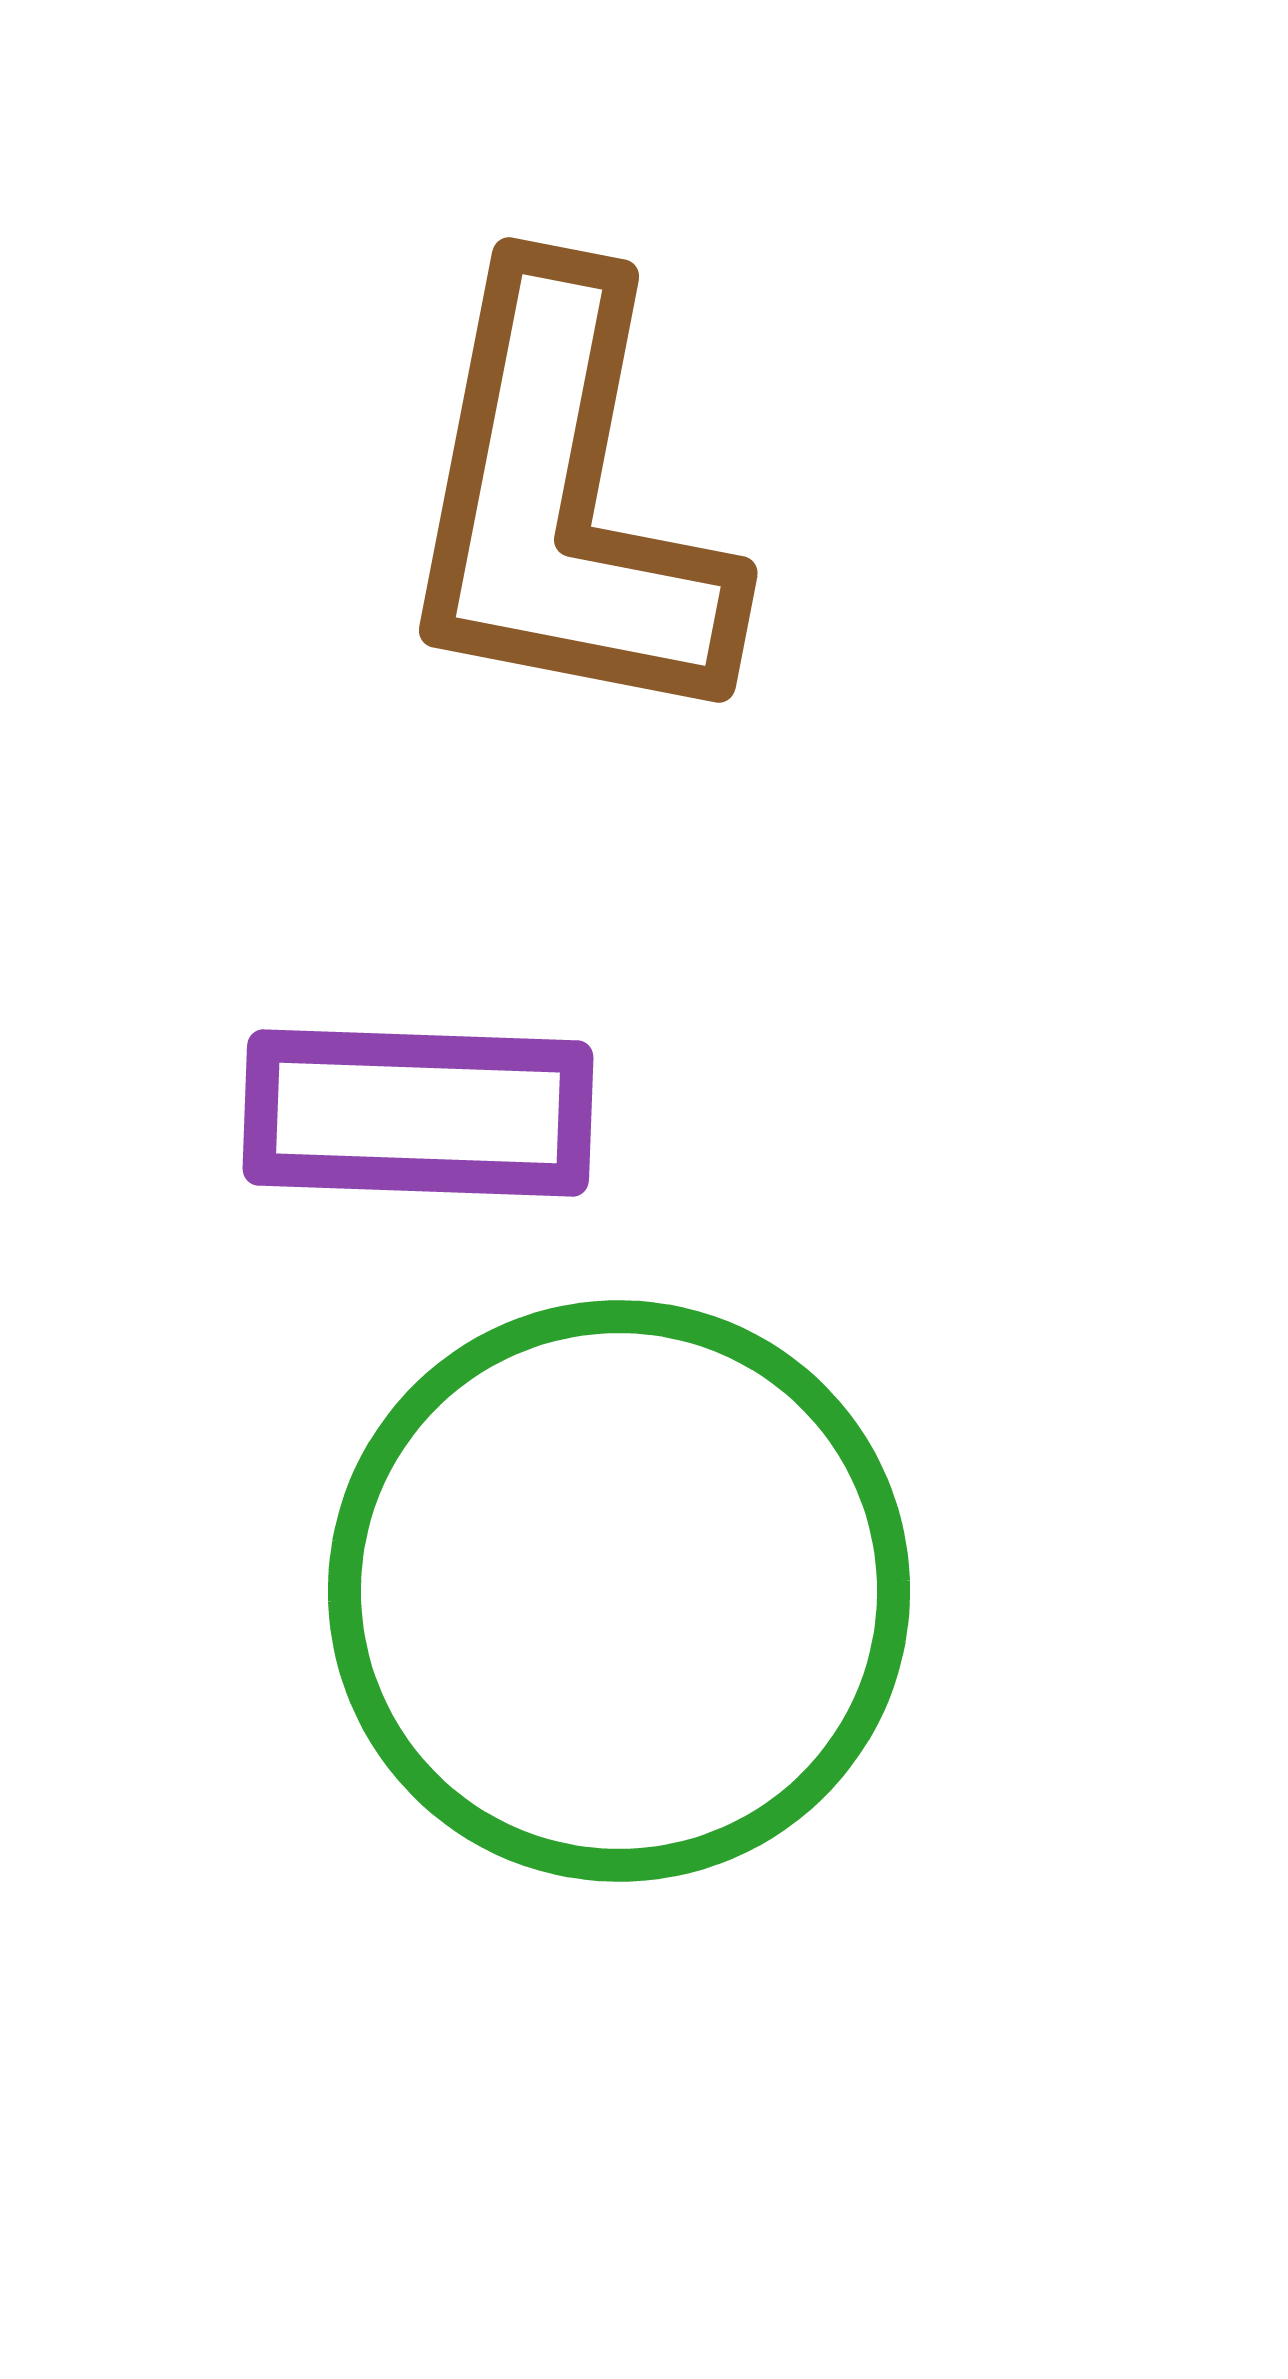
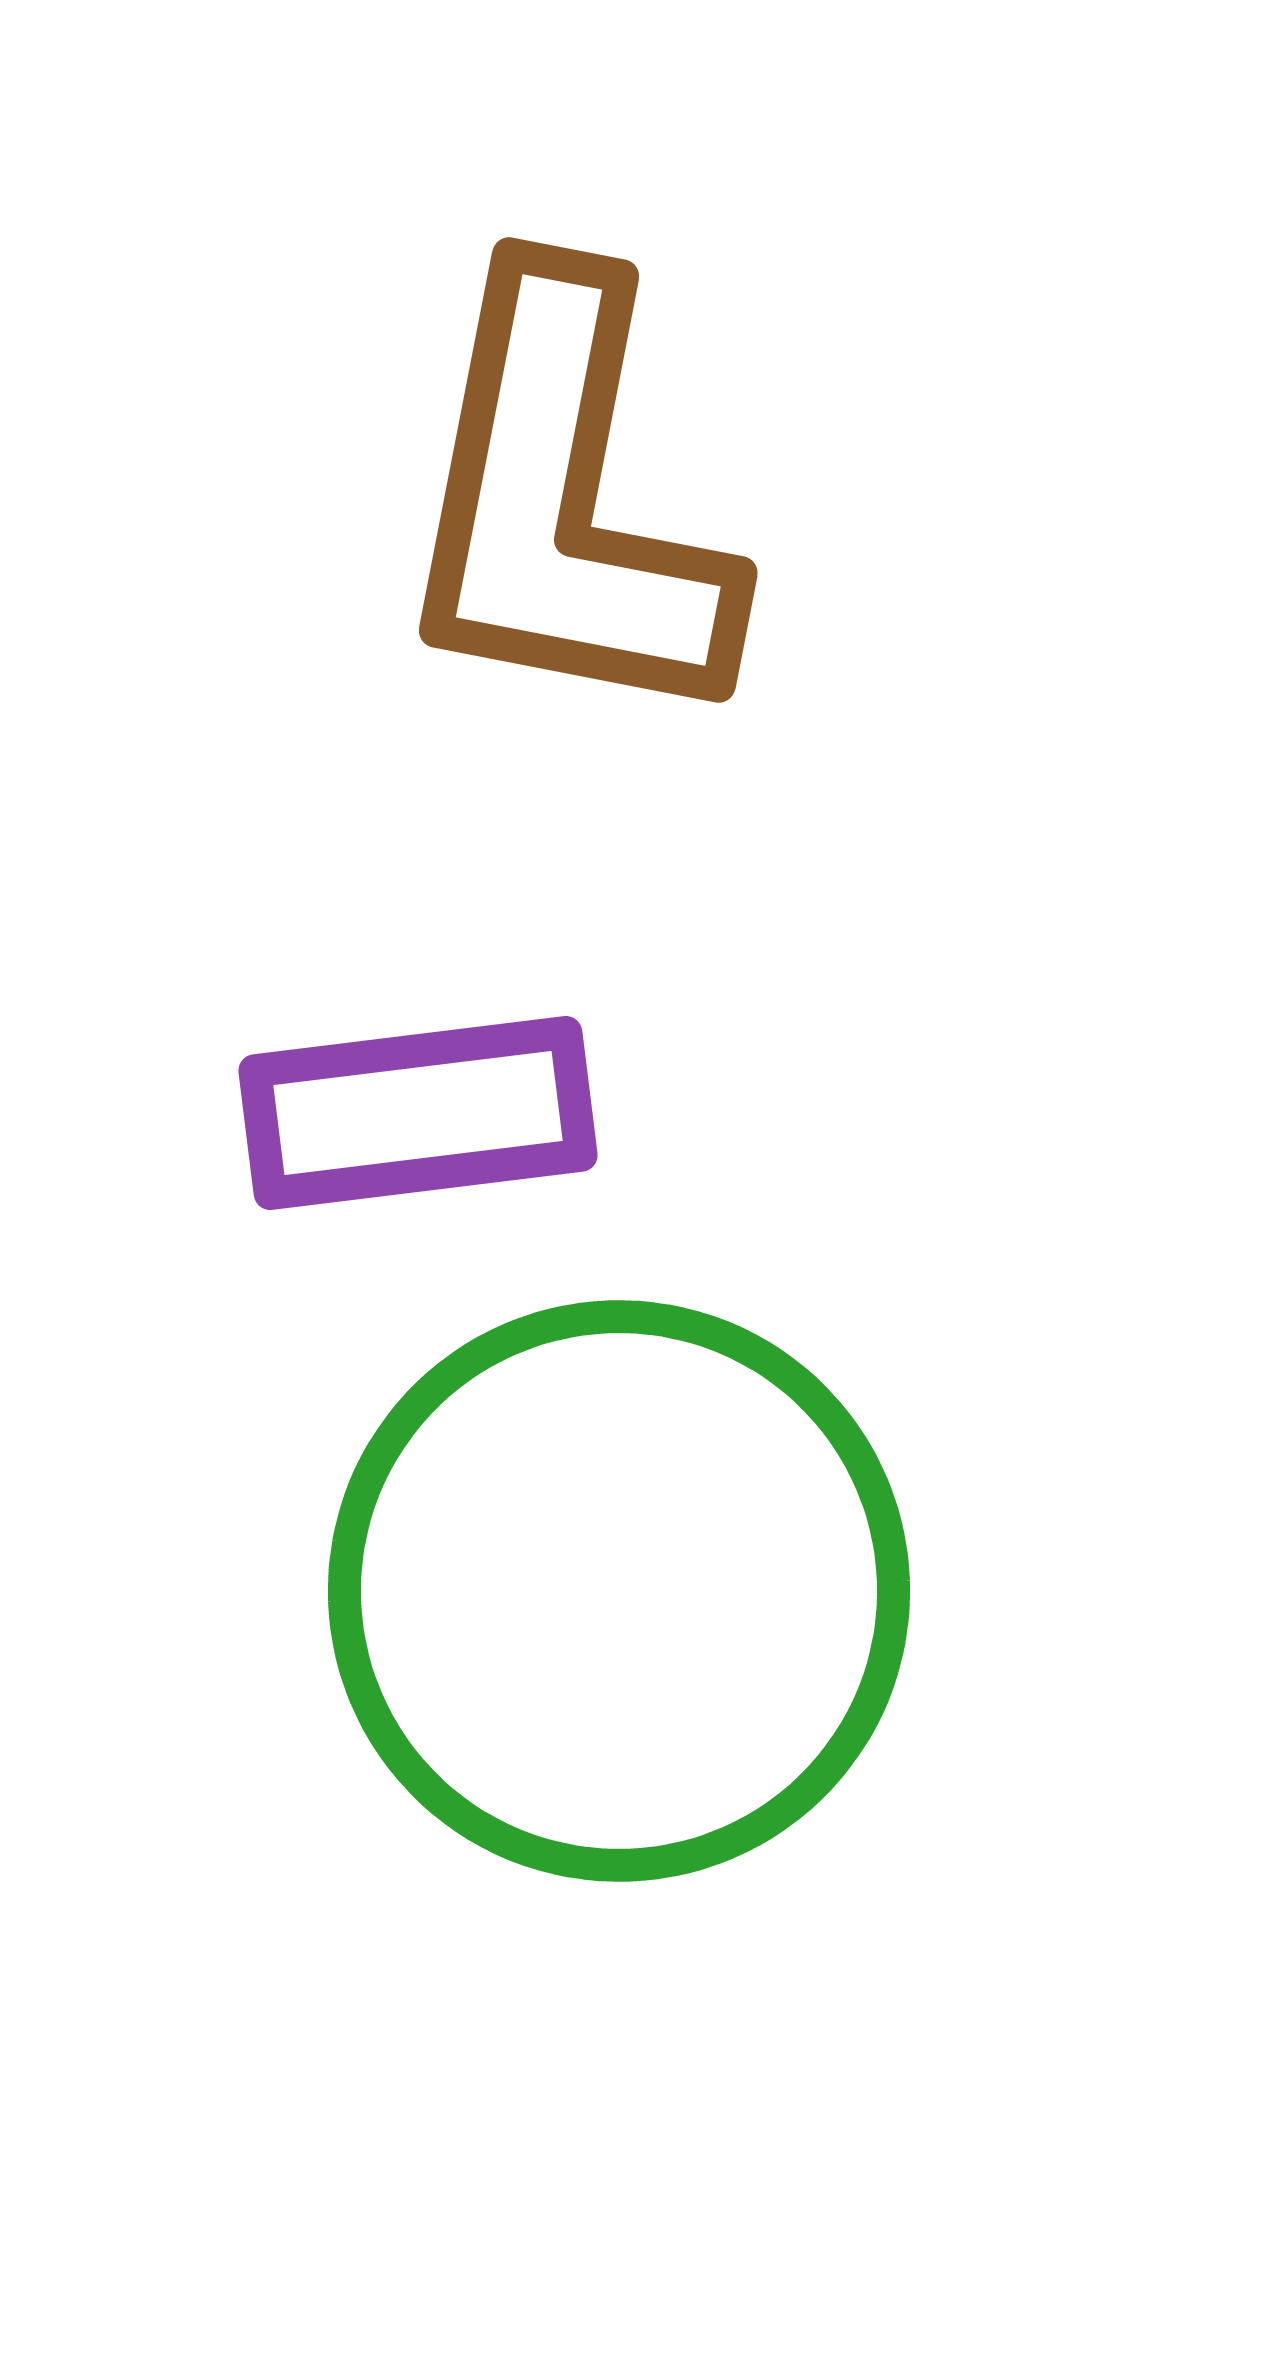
purple rectangle: rotated 9 degrees counterclockwise
